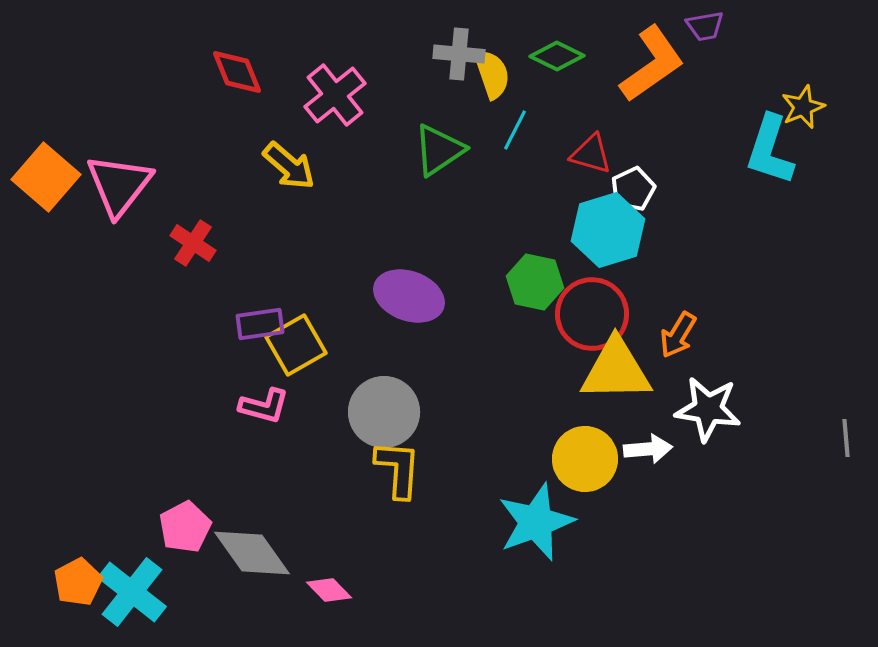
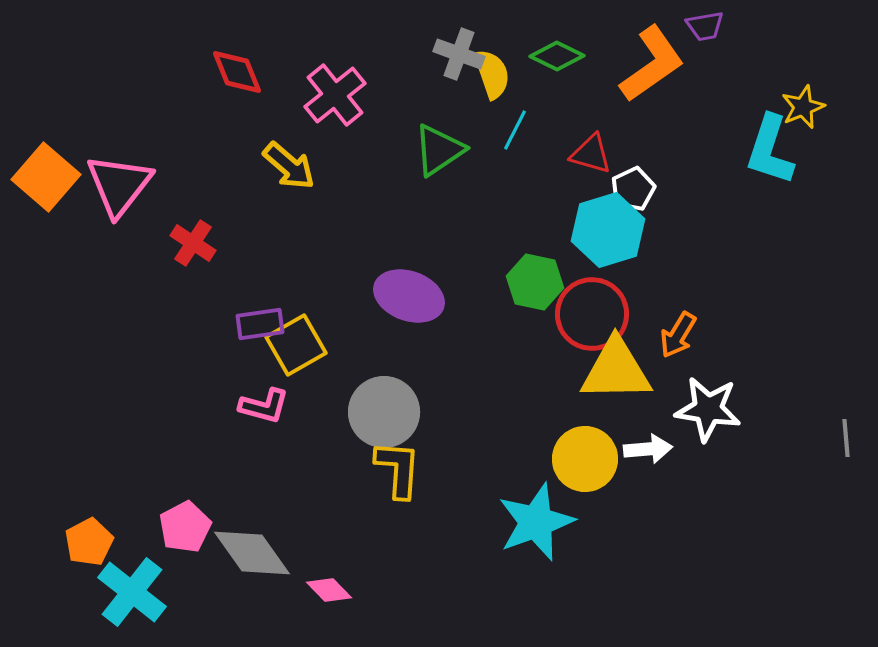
gray cross: rotated 15 degrees clockwise
orange pentagon: moved 11 px right, 40 px up
